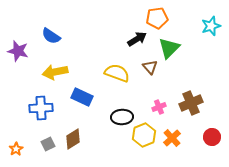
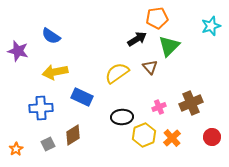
green triangle: moved 2 px up
yellow semicircle: rotated 55 degrees counterclockwise
brown diamond: moved 4 px up
